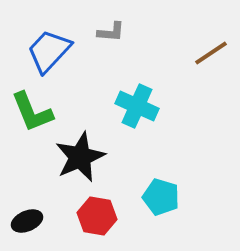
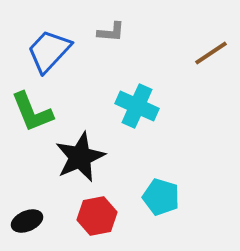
red hexagon: rotated 21 degrees counterclockwise
